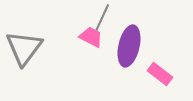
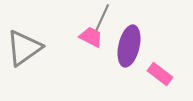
gray triangle: rotated 18 degrees clockwise
